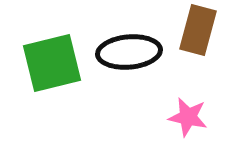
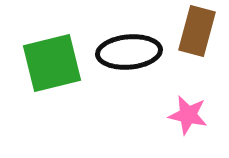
brown rectangle: moved 1 px left, 1 px down
pink star: moved 2 px up
